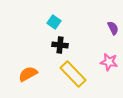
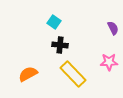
pink star: rotated 12 degrees counterclockwise
